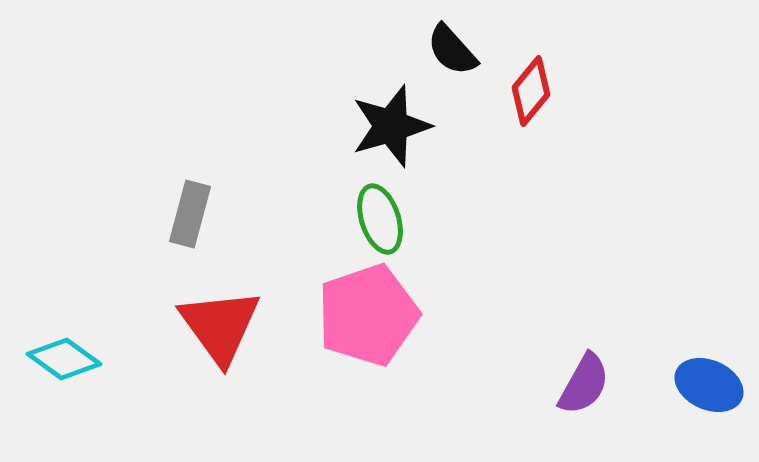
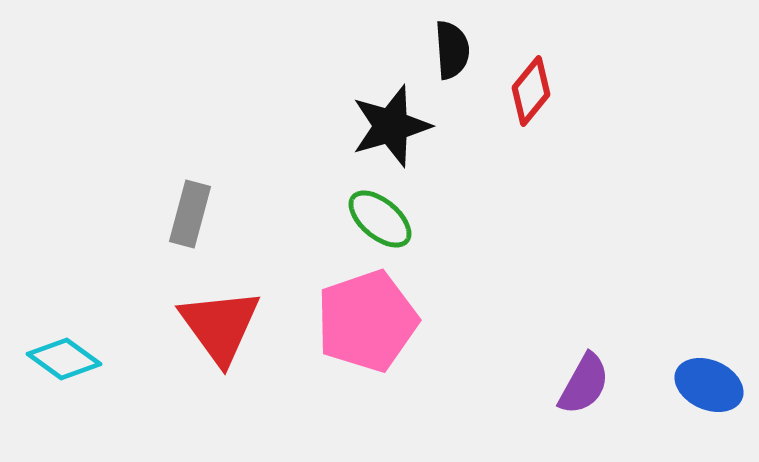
black semicircle: rotated 142 degrees counterclockwise
green ellipse: rotated 32 degrees counterclockwise
pink pentagon: moved 1 px left, 6 px down
